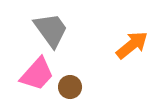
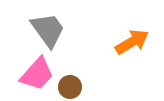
gray trapezoid: moved 3 px left
orange arrow: moved 3 px up; rotated 8 degrees clockwise
